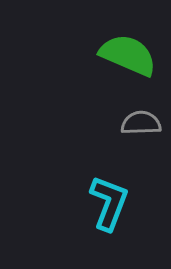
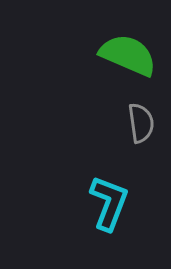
gray semicircle: rotated 84 degrees clockwise
